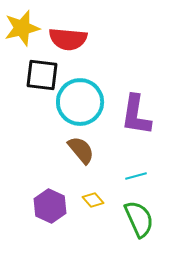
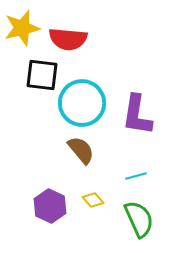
cyan circle: moved 2 px right, 1 px down
purple L-shape: moved 1 px right
